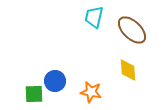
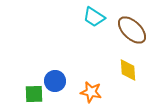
cyan trapezoid: rotated 70 degrees counterclockwise
